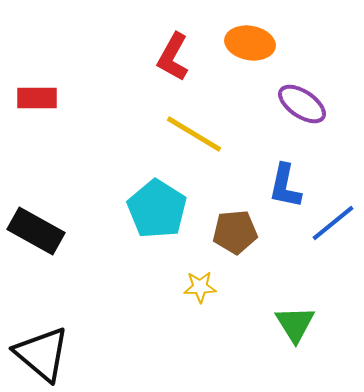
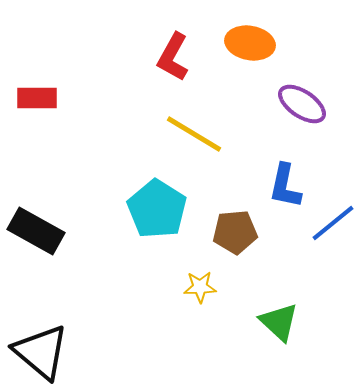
green triangle: moved 16 px left, 2 px up; rotated 15 degrees counterclockwise
black triangle: moved 1 px left, 2 px up
